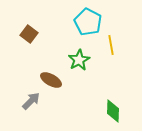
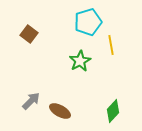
cyan pentagon: rotated 28 degrees clockwise
green star: moved 1 px right, 1 px down
brown ellipse: moved 9 px right, 31 px down
green diamond: rotated 40 degrees clockwise
